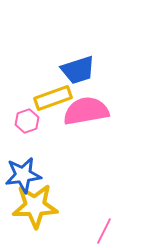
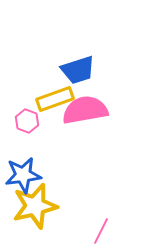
yellow rectangle: moved 2 px right, 1 px down
pink semicircle: moved 1 px left, 1 px up
pink hexagon: rotated 20 degrees counterclockwise
yellow star: rotated 12 degrees counterclockwise
pink line: moved 3 px left
